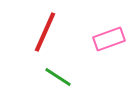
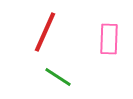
pink rectangle: rotated 68 degrees counterclockwise
